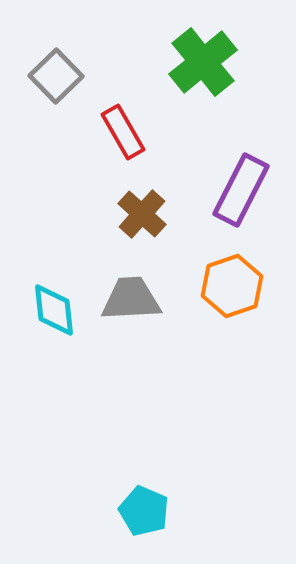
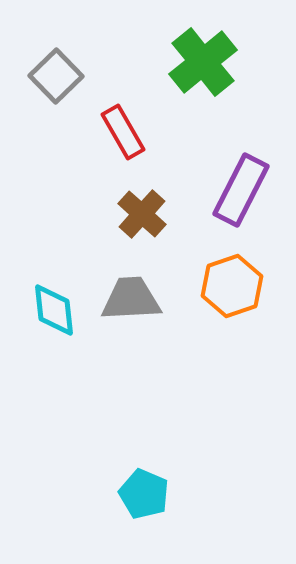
cyan pentagon: moved 17 px up
